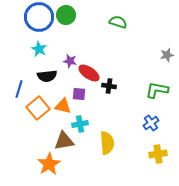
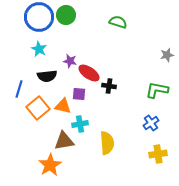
orange star: moved 1 px right, 1 px down
